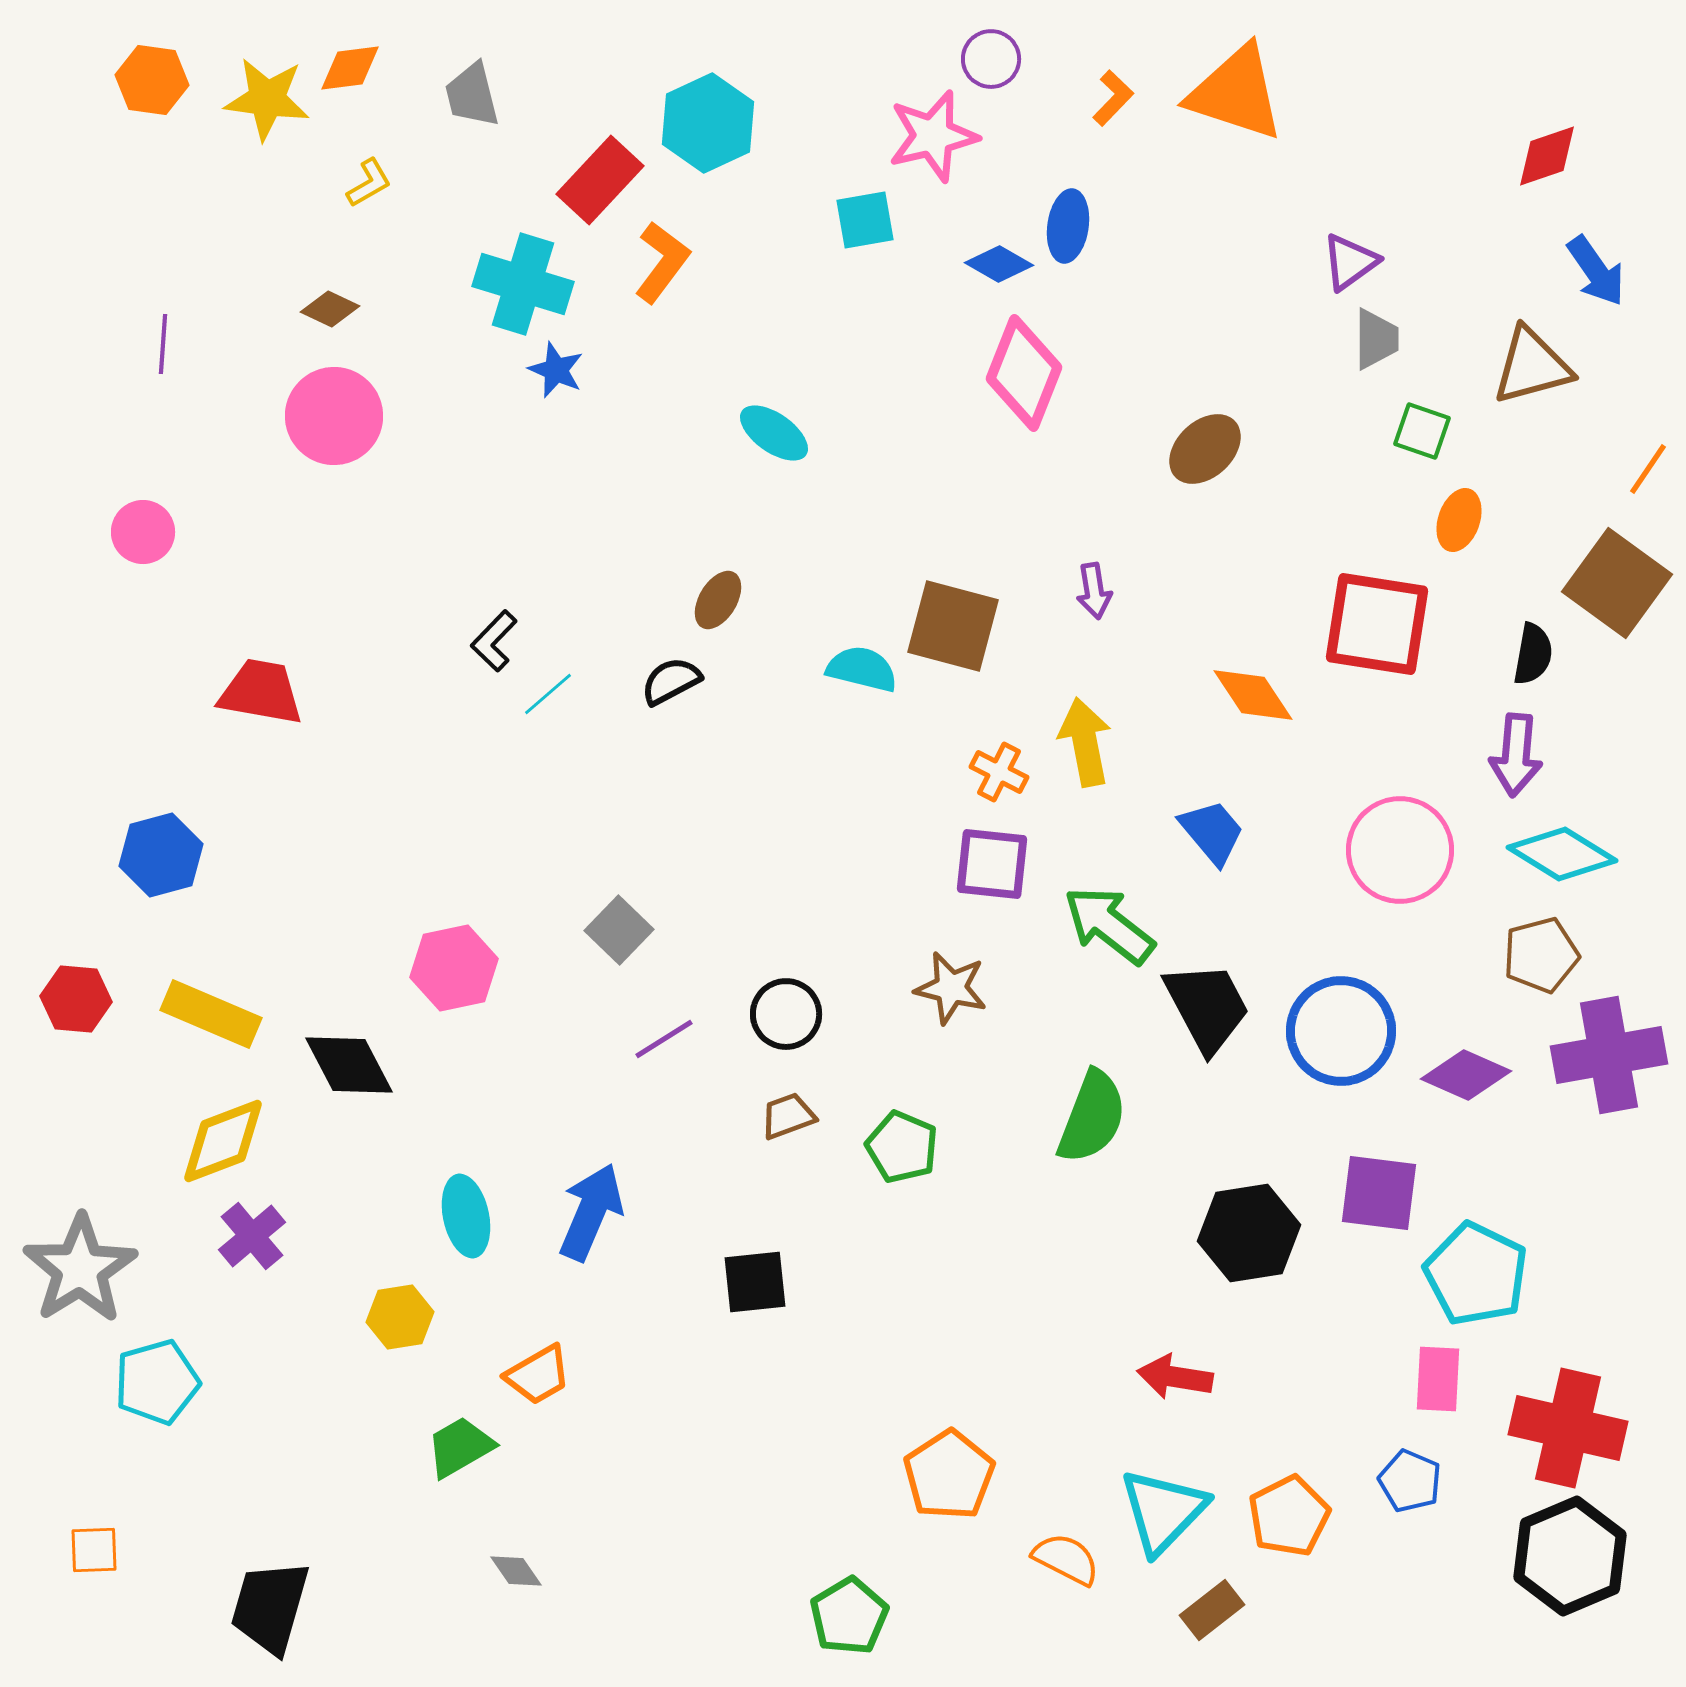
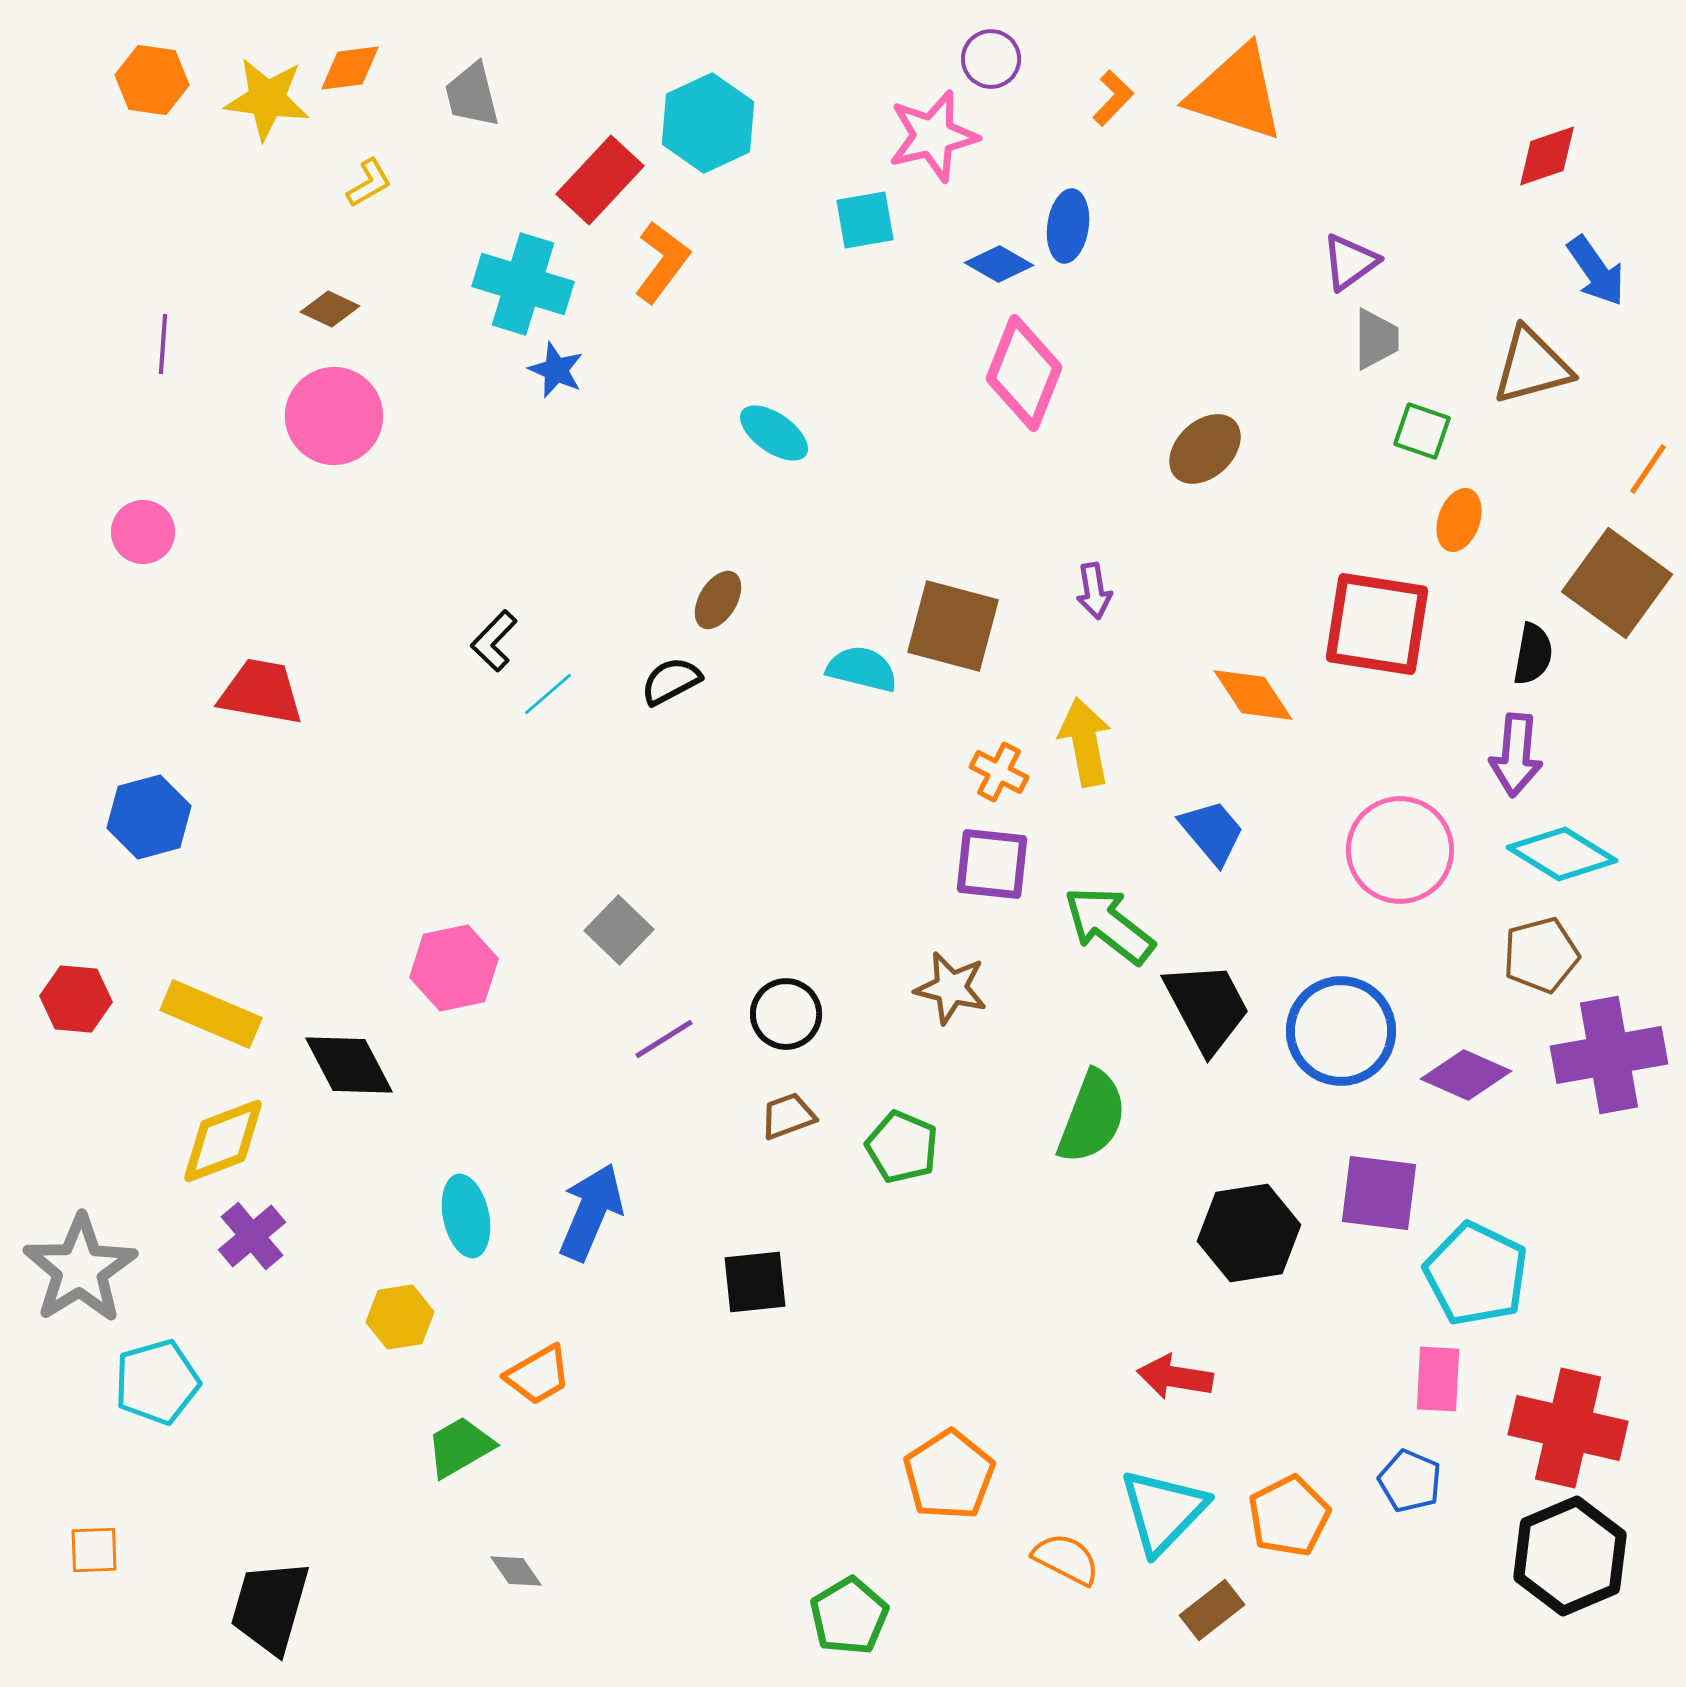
blue hexagon at (161, 855): moved 12 px left, 38 px up
